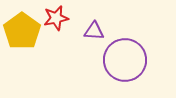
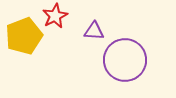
red star: moved 1 px left, 2 px up; rotated 15 degrees counterclockwise
yellow pentagon: moved 2 px right, 5 px down; rotated 15 degrees clockwise
